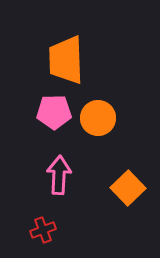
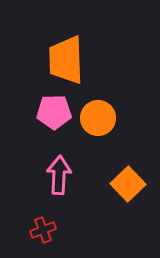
orange square: moved 4 px up
